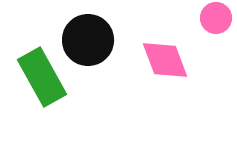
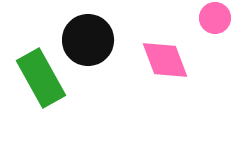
pink circle: moved 1 px left
green rectangle: moved 1 px left, 1 px down
